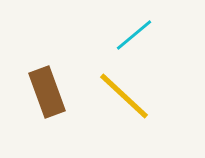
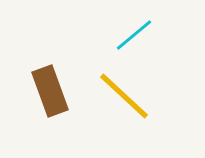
brown rectangle: moved 3 px right, 1 px up
